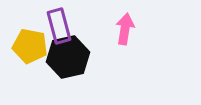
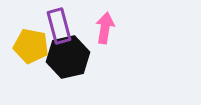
pink arrow: moved 20 px left, 1 px up
yellow pentagon: moved 1 px right
